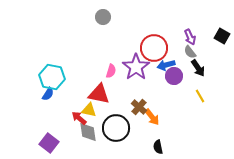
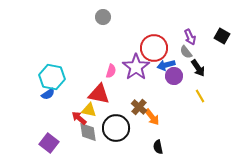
gray semicircle: moved 4 px left
blue semicircle: rotated 24 degrees clockwise
